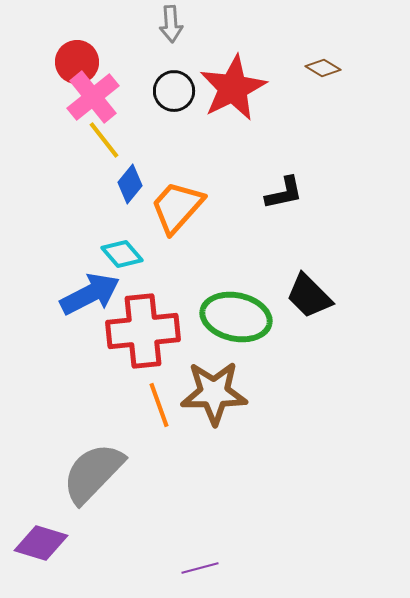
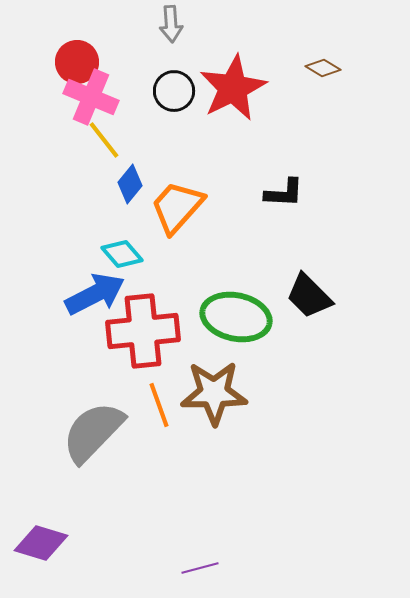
pink cross: moved 2 px left; rotated 28 degrees counterclockwise
black L-shape: rotated 15 degrees clockwise
blue arrow: moved 5 px right
gray semicircle: moved 41 px up
